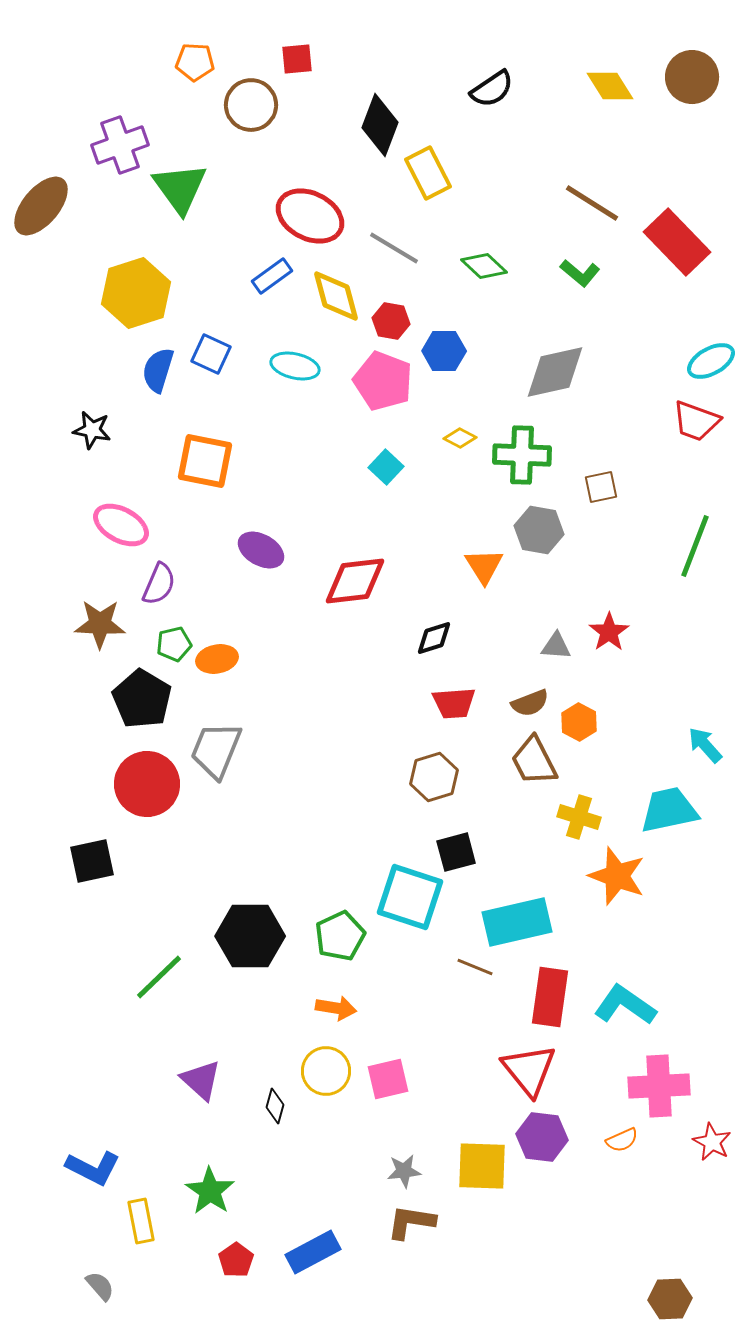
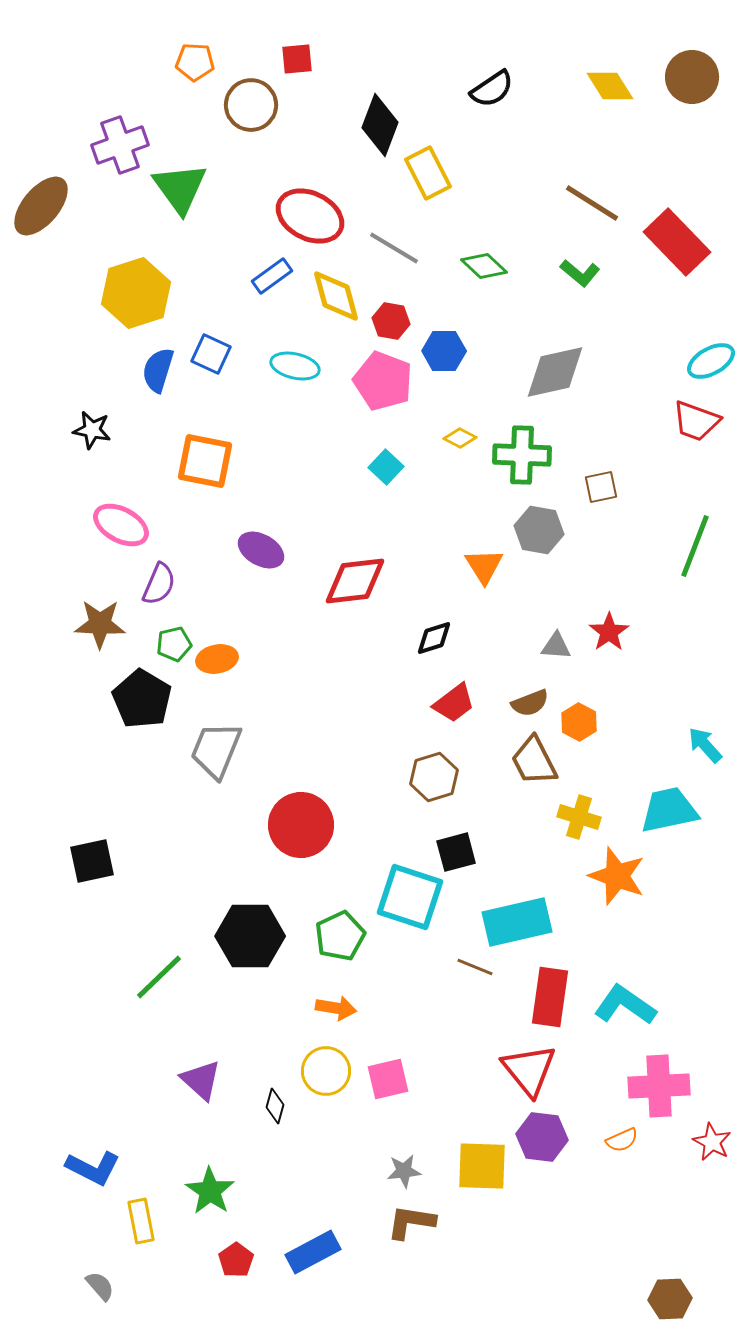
red trapezoid at (454, 703): rotated 33 degrees counterclockwise
red circle at (147, 784): moved 154 px right, 41 px down
